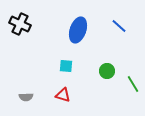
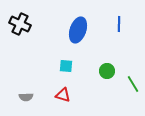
blue line: moved 2 px up; rotated 49 degrees clockwise
